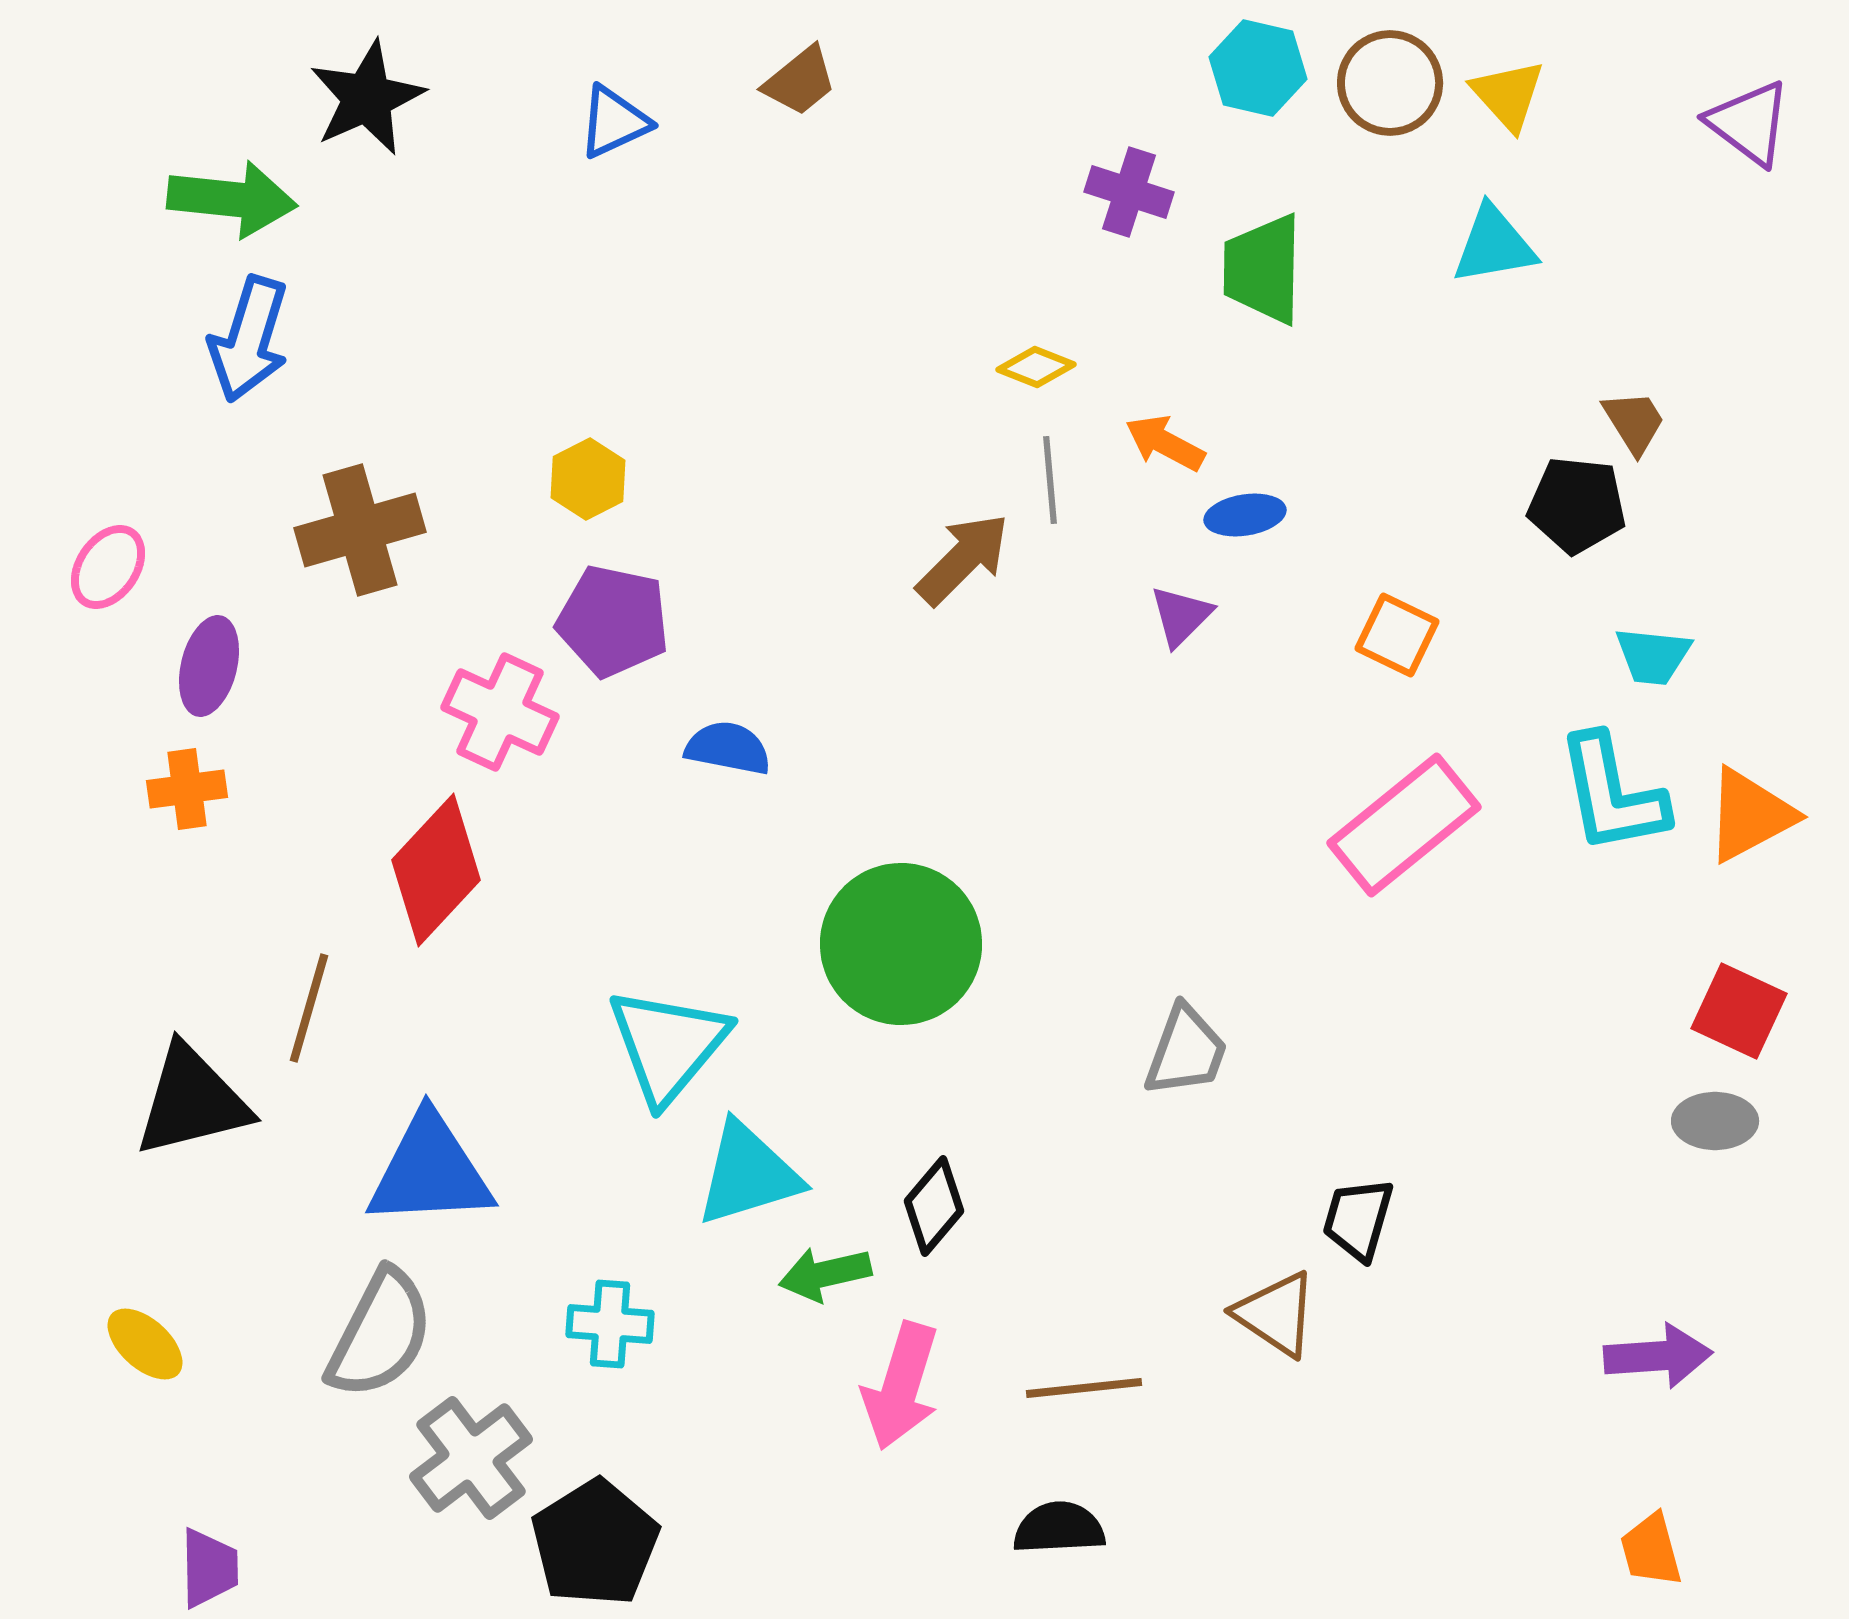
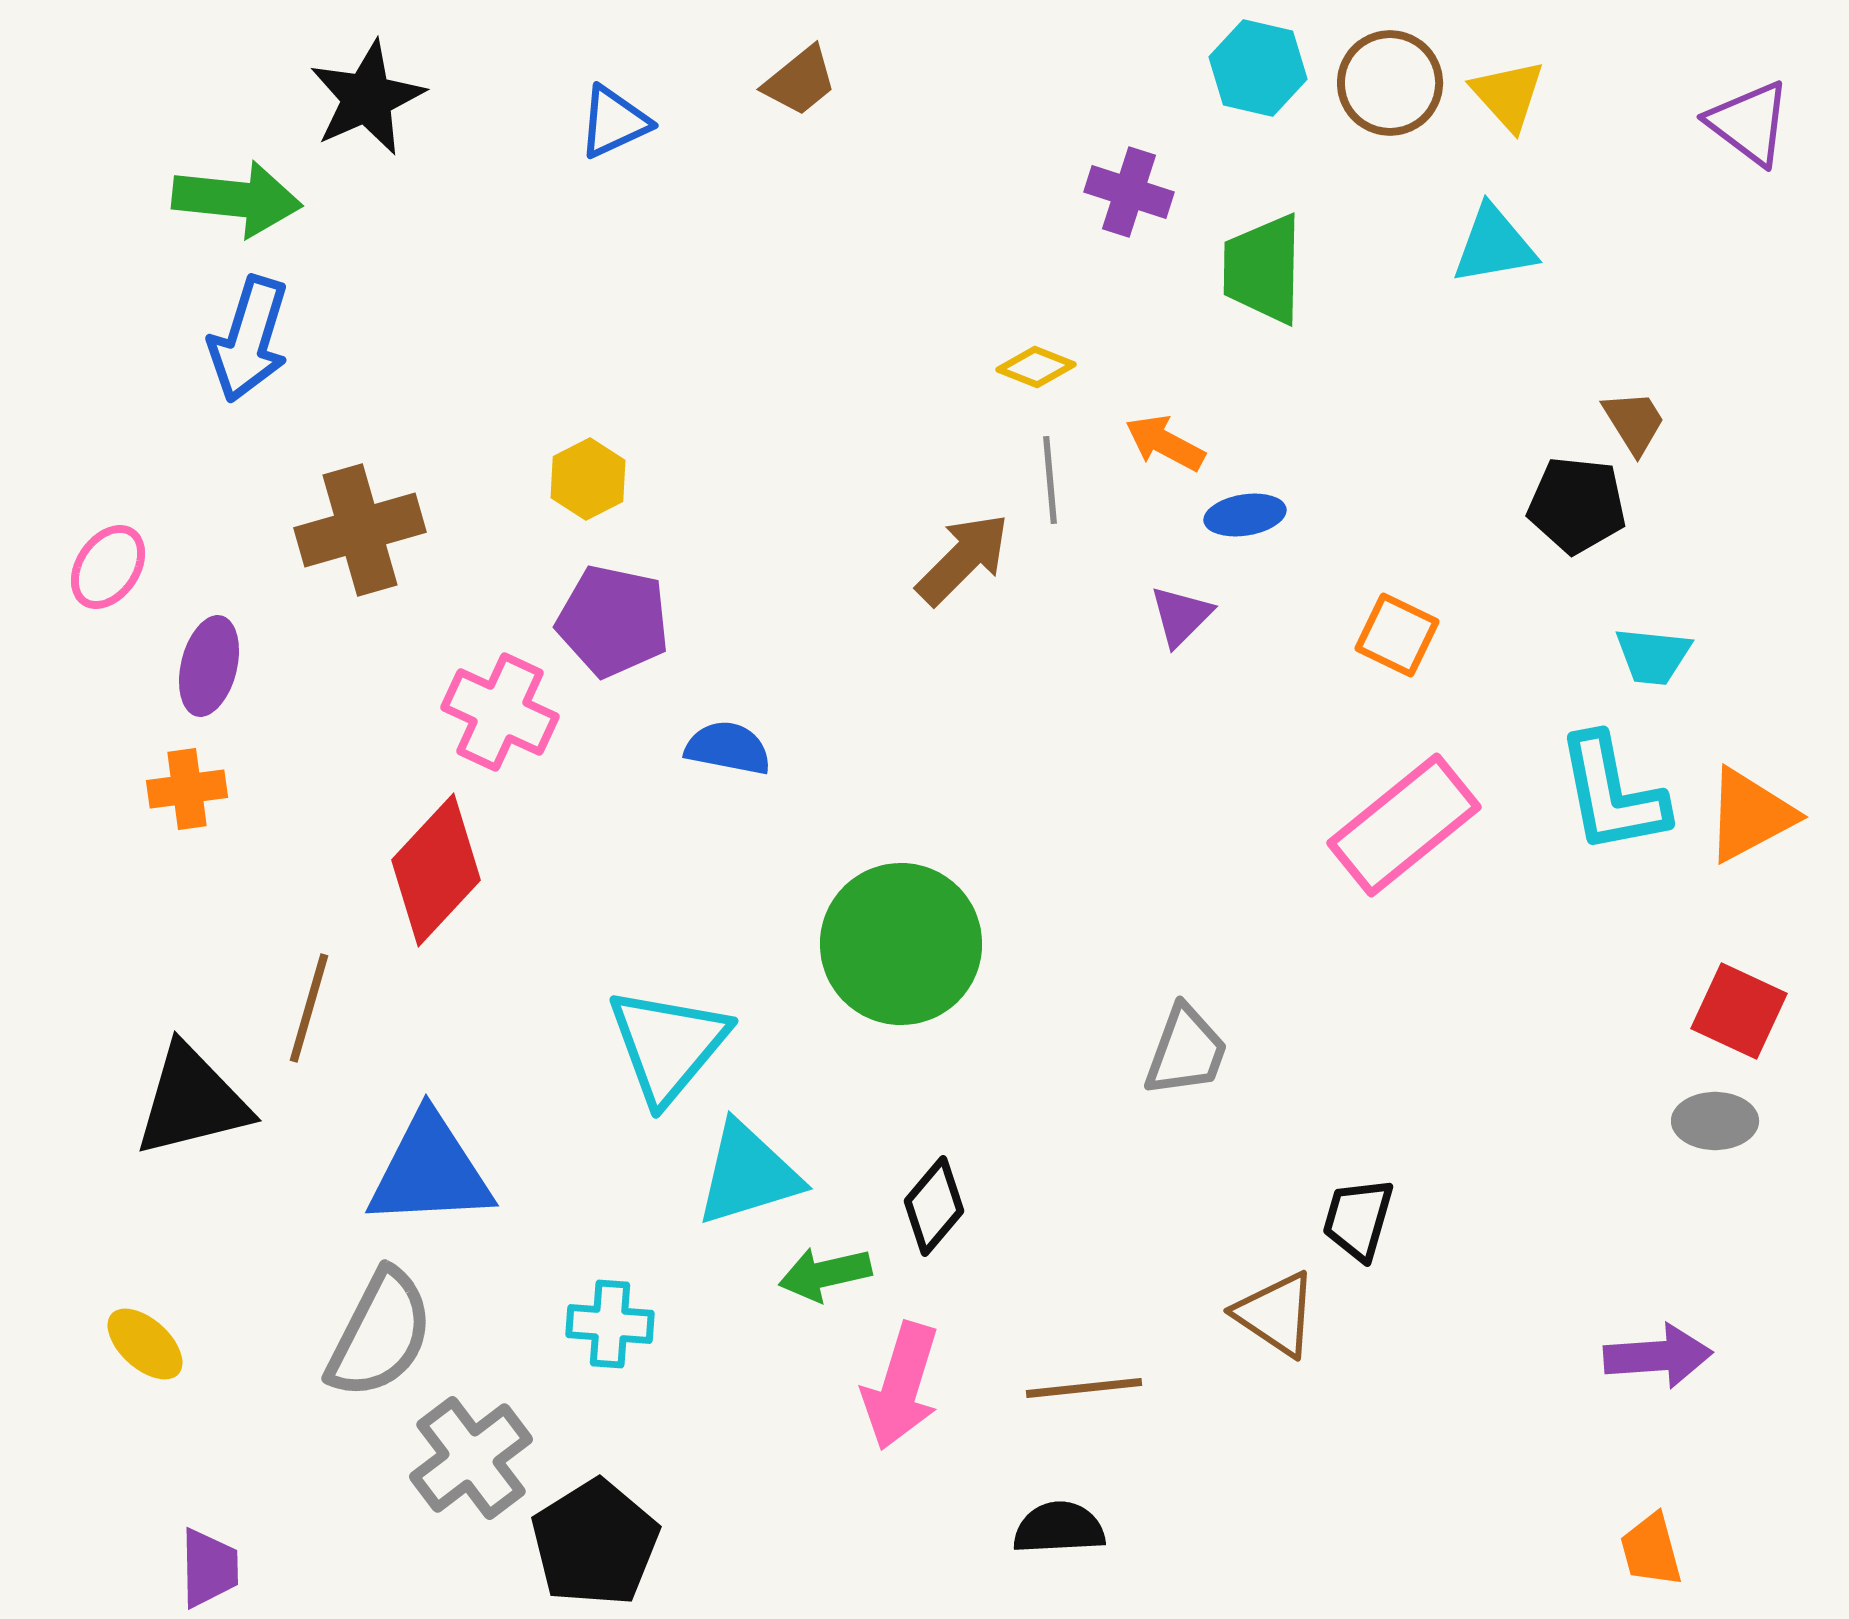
green arrow at (232, 199): moved 5 px right
